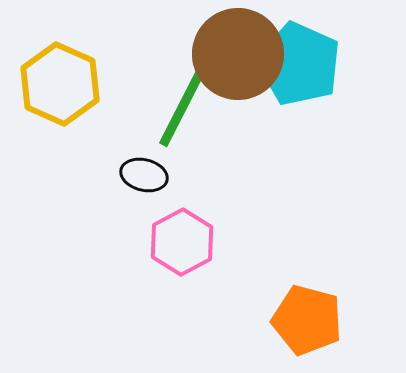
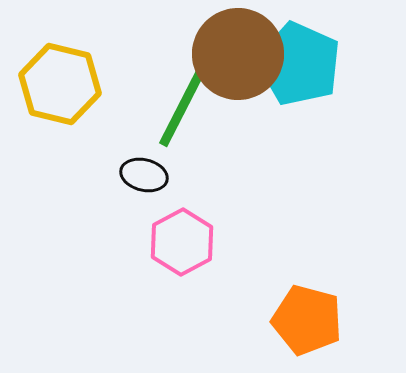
yellow hexagon: rotated 10 degrees counterclockwise
